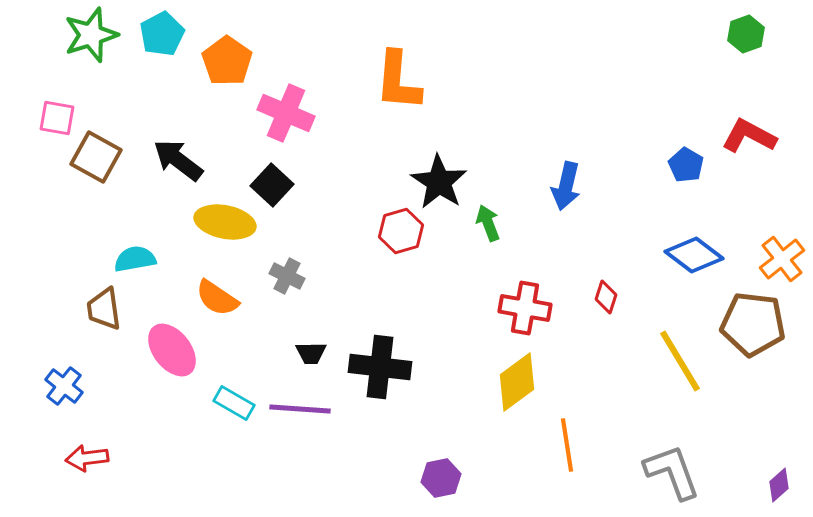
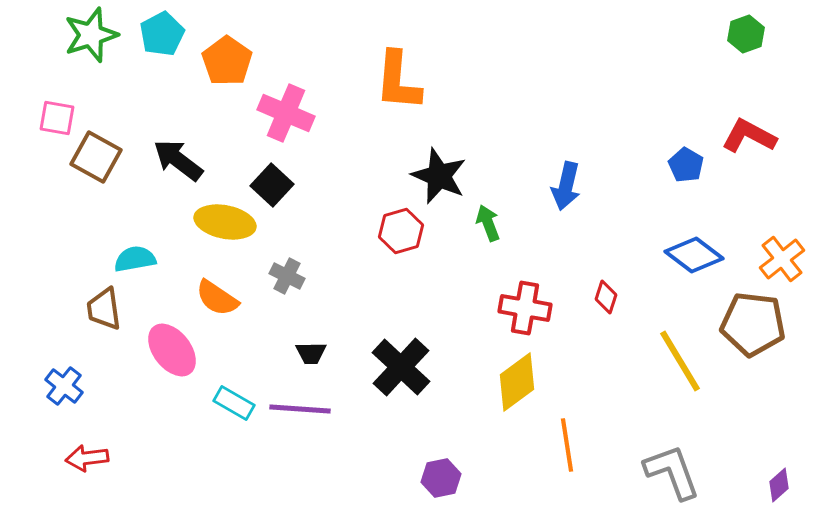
black star: moved 6 px up; rotated 10 degrees counterclockwise
black cross: moved 21 px right; rotated 36 degrees clockwise
